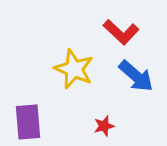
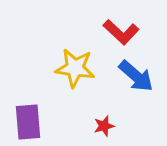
yellow star: moved 1 px right, 1 px up; rotated 15 degrees counterclockwise
